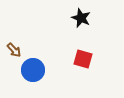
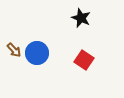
red square: moved 1 px right, 1 px down; rotated 18 degrees clockwise
blue circle: moved 4 px right, 17 px up
